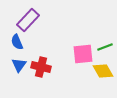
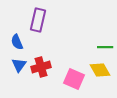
purple rectangle: moved 10 px right; rotated 30 degrees counterclockwise
green line: rotated 21 degrees clockwise
pink square: moved 9 px left, 25 px down; rotated 30 degrees clockwise
red cross: rotated 30 degrees counterclockwise
yellow diamond: moved 3 px left, 1 px up
